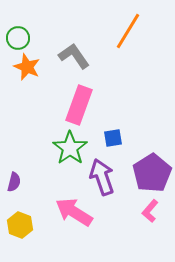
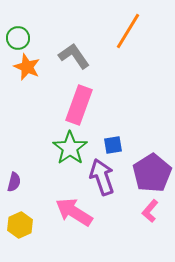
blue square: moved 7 px down
yellow hexagon: rotated 15 degrees clockwise
